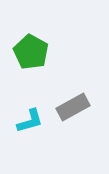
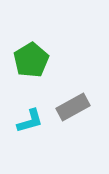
green pentagon: moved 8 px down; rotated 12 degrees clockwise
